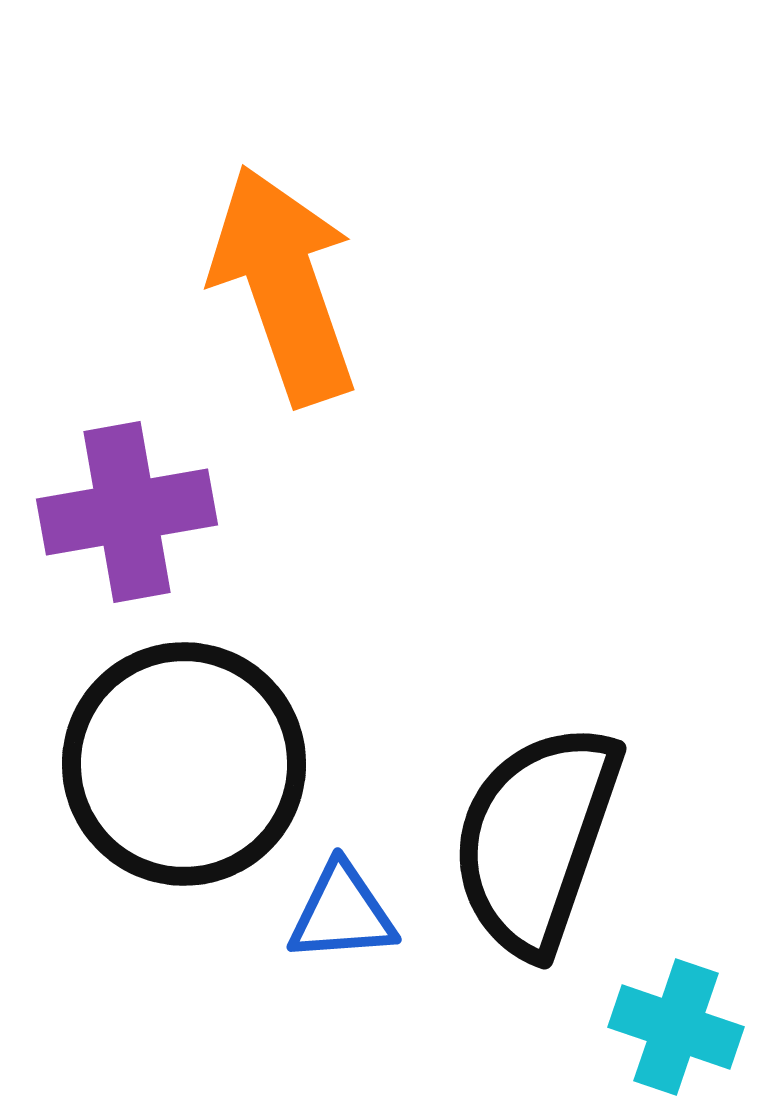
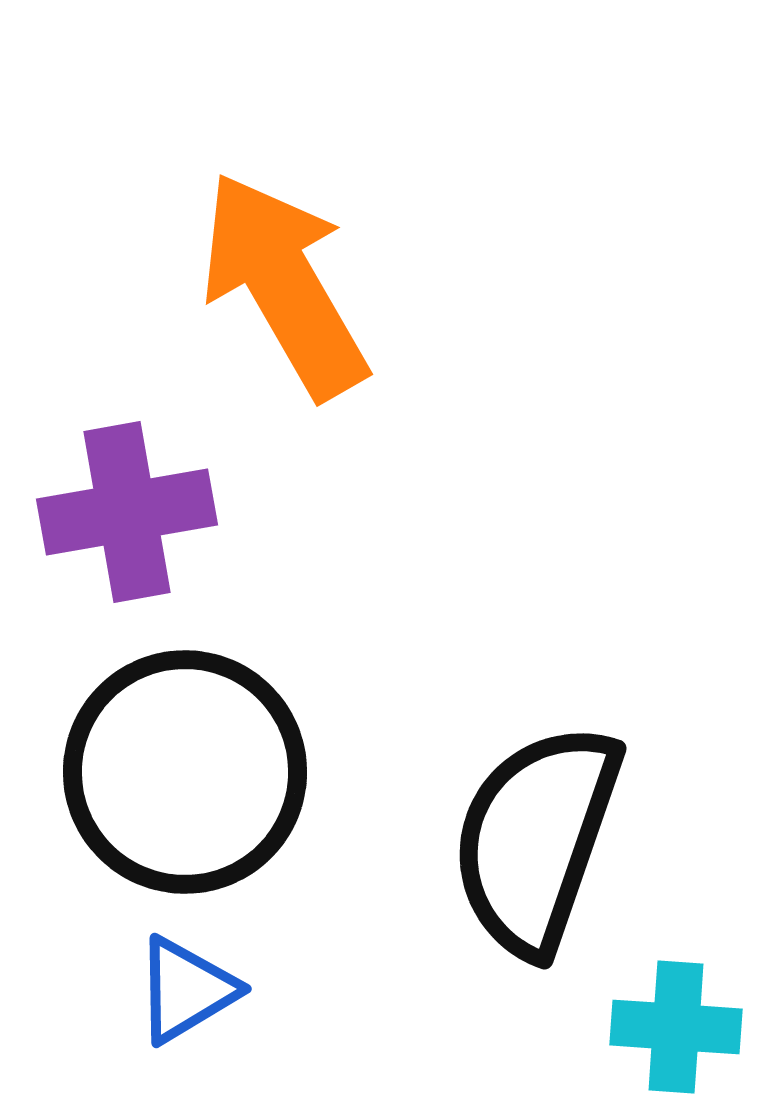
orange arrow: rotated 11 degrees counterclockwise
black circle: moved 1 px right, 8 px down
blue triangle: moved 156 px left, 77 px down; rotated 27 degrees counterclockwise
cyan cross: rotated 15 degrees counterclockwise
